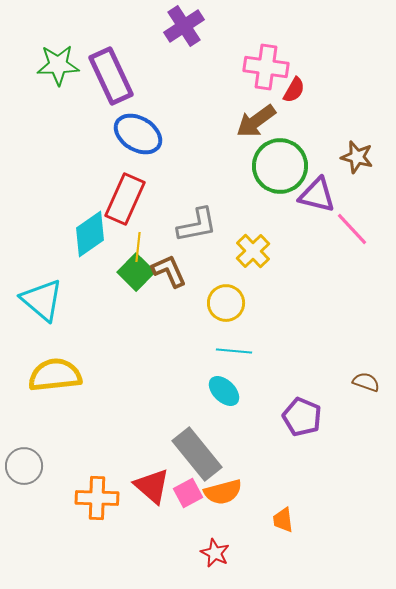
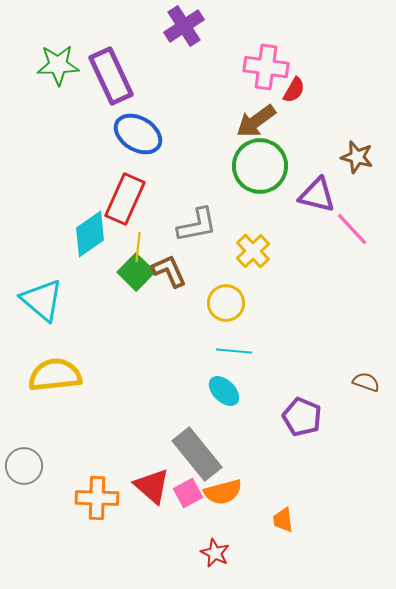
green circle: moved 20 px left
